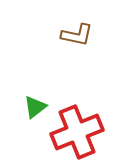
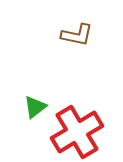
red cross: rotated 9 degrees counterclockwise
